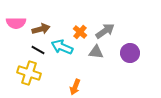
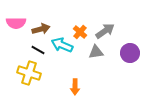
cyan arrow: moved 2 px up
gray triangle: rotated 14 degrees counterclockwise
orange arrow: rotated 21 degrees counterclockwise
